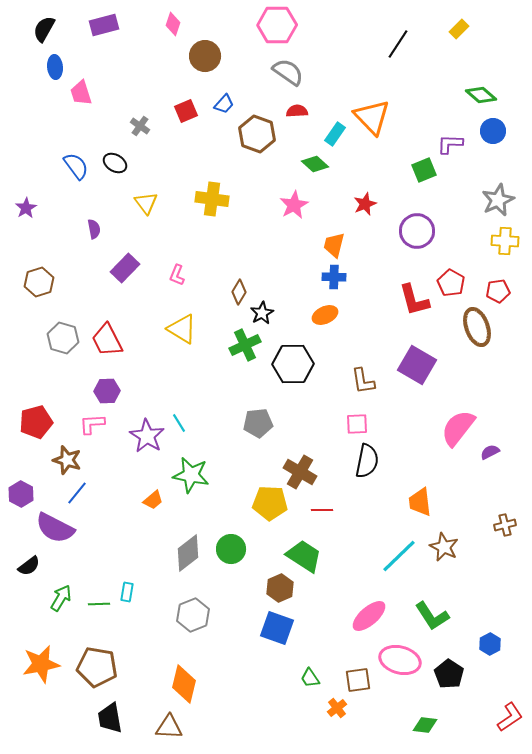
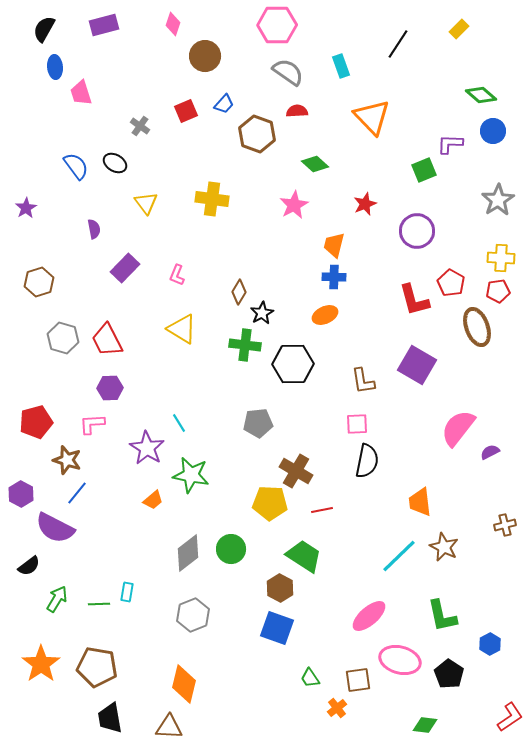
cyan rectangle at (335, 134): moved 6 px right, 68 px up; rotated 55 degrees counterclockwise
gray star at (498, 200): rotated 8 degrees counterclockwise
yellow cross at (505, 241): moved 4 px left, 17 px down
green cross at (245, 345): rotated 32 degrees clockwise
purple hexagon at (107, 391): moved 3 px right, 3 px up
purple star at (147, 436): moved 12 px down
brown cross at (300, 472): moved 4 px left, 1 px up
red line at (322, 510): rotated 10 degrees counterclockwise
brown hexagon at (280, 588): rotated 8 degrees counterclockwise
green arrow at (61, 598): moved 4 px left, 1 px down
green L-shape at (432, 616): moved 10 px right; rotated 21 degrees clockwise
orange star at (41, 664): rotated 24 degrees counterclockwise
